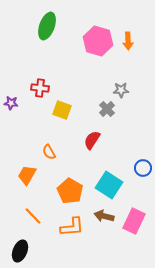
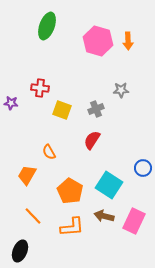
gray cross: moved 11 px left; rotated 21 degrees clockwise
